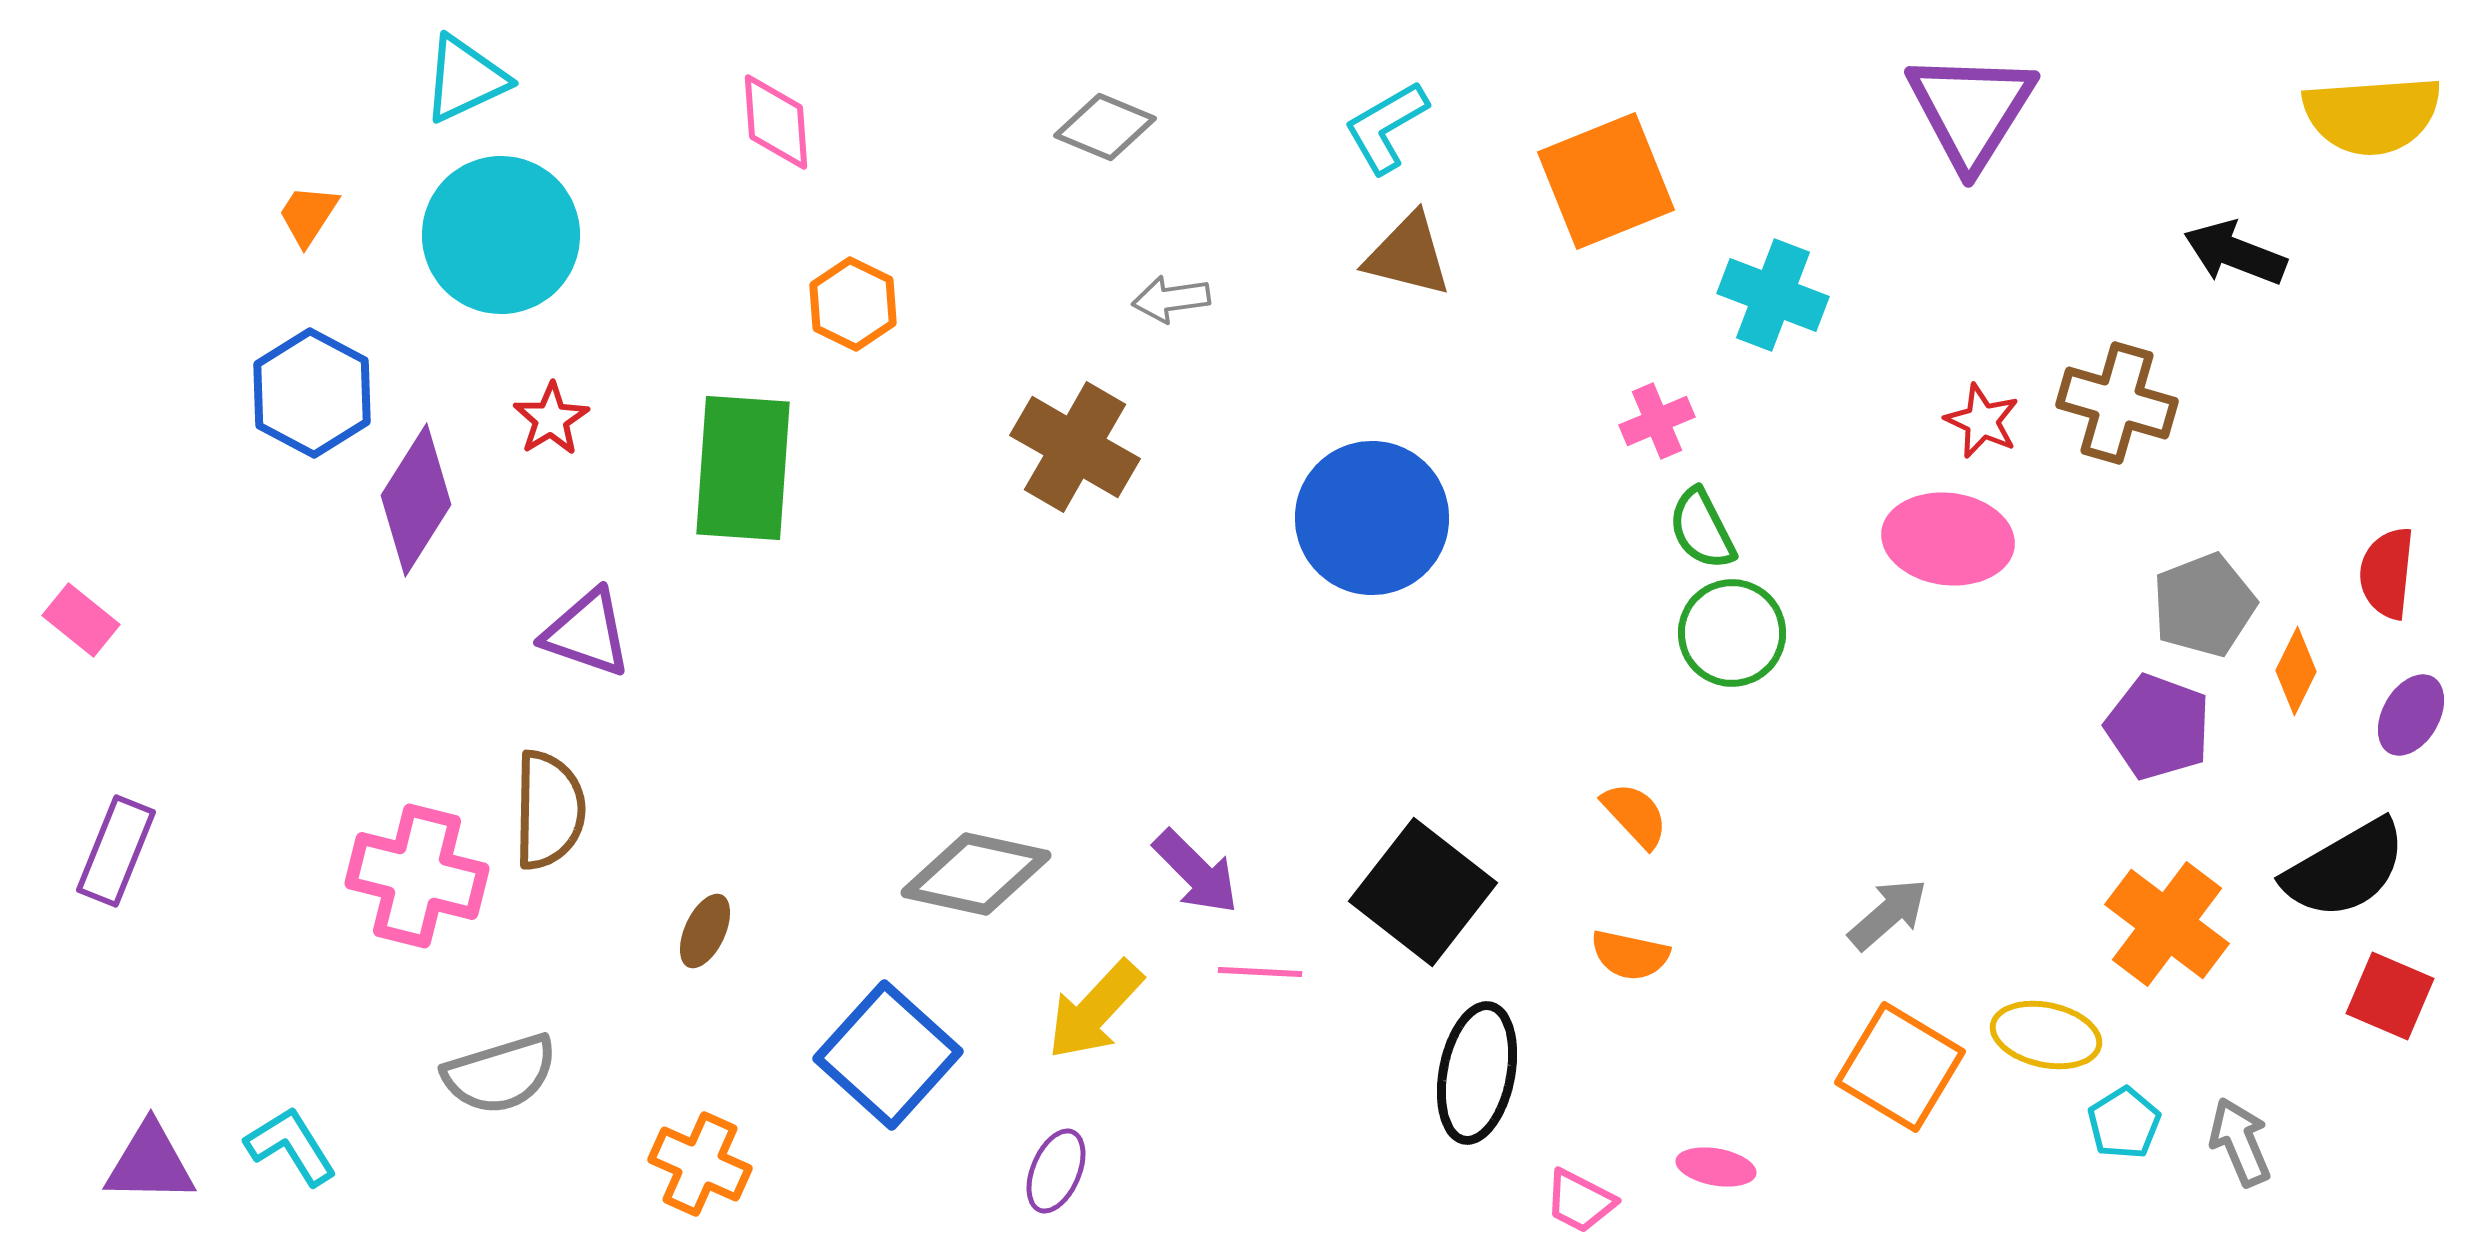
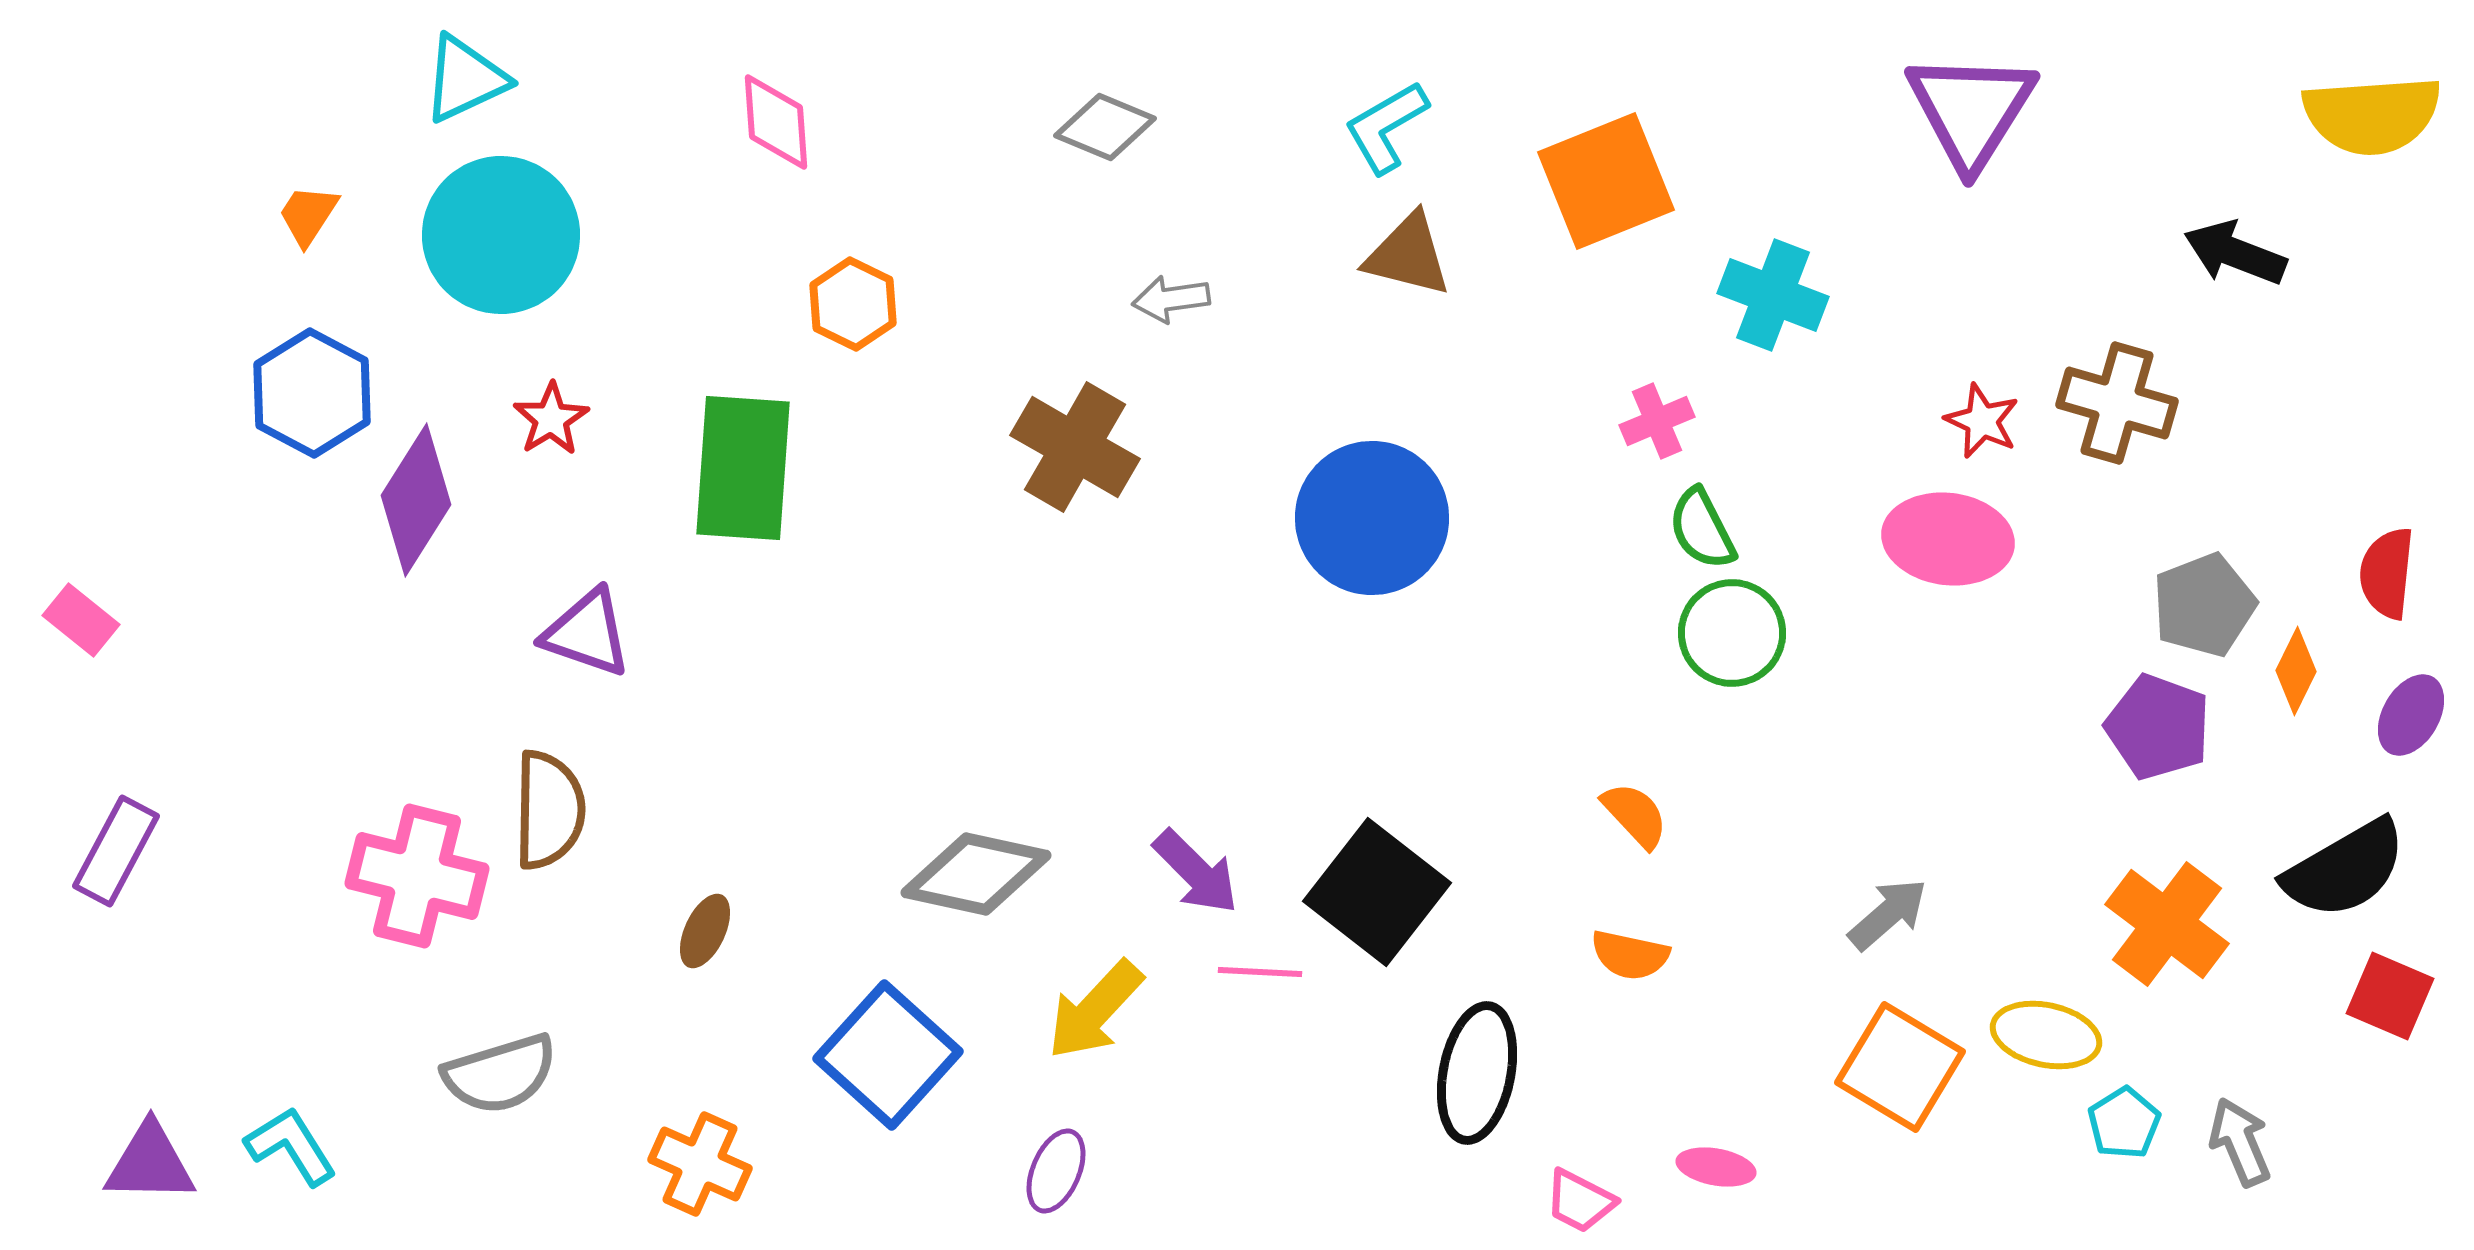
purple rectangle at (116, 851): rotated 6 degrees clockwise
black square at (1423, 892): moved 46 px left
